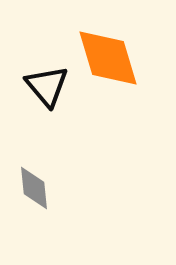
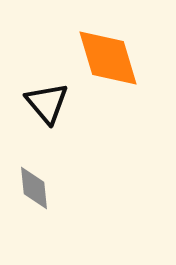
black triangle: moved 17 px down
